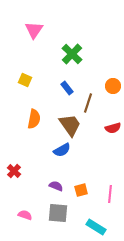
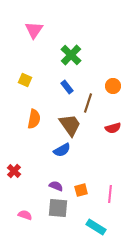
green cross: moved 1 px left, 1 px down
blue rectangle: moved 1 px up
gray square: moved 5 px up
